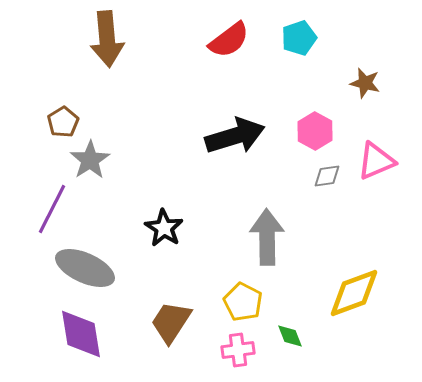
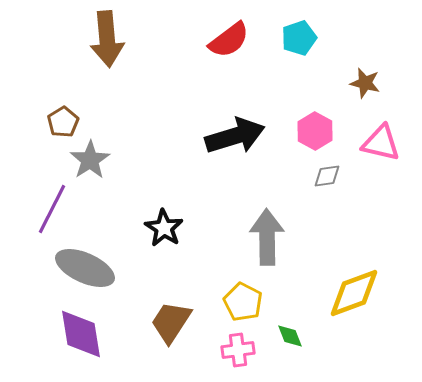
pink triangle: moved 5 px right, 18 px up; rotated 36 degrees clockwise
